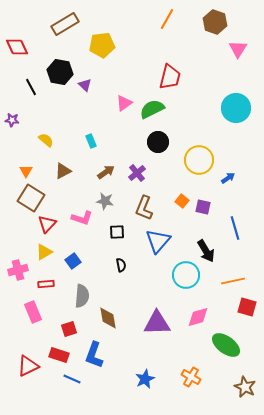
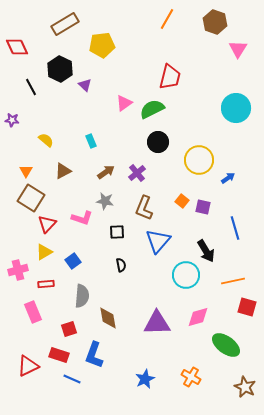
black hexagon at (60, 72): moved 3 px up; rotated 15 degrees clockwise
